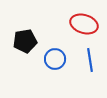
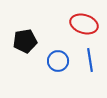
blue circle: moved 3 px right, 2 px down
